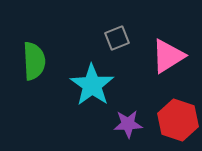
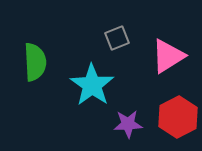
green semicircle: moved 1 px right, 1 px down
red hexagon: moved 3 px up; rotated 15 degrees clockwise
